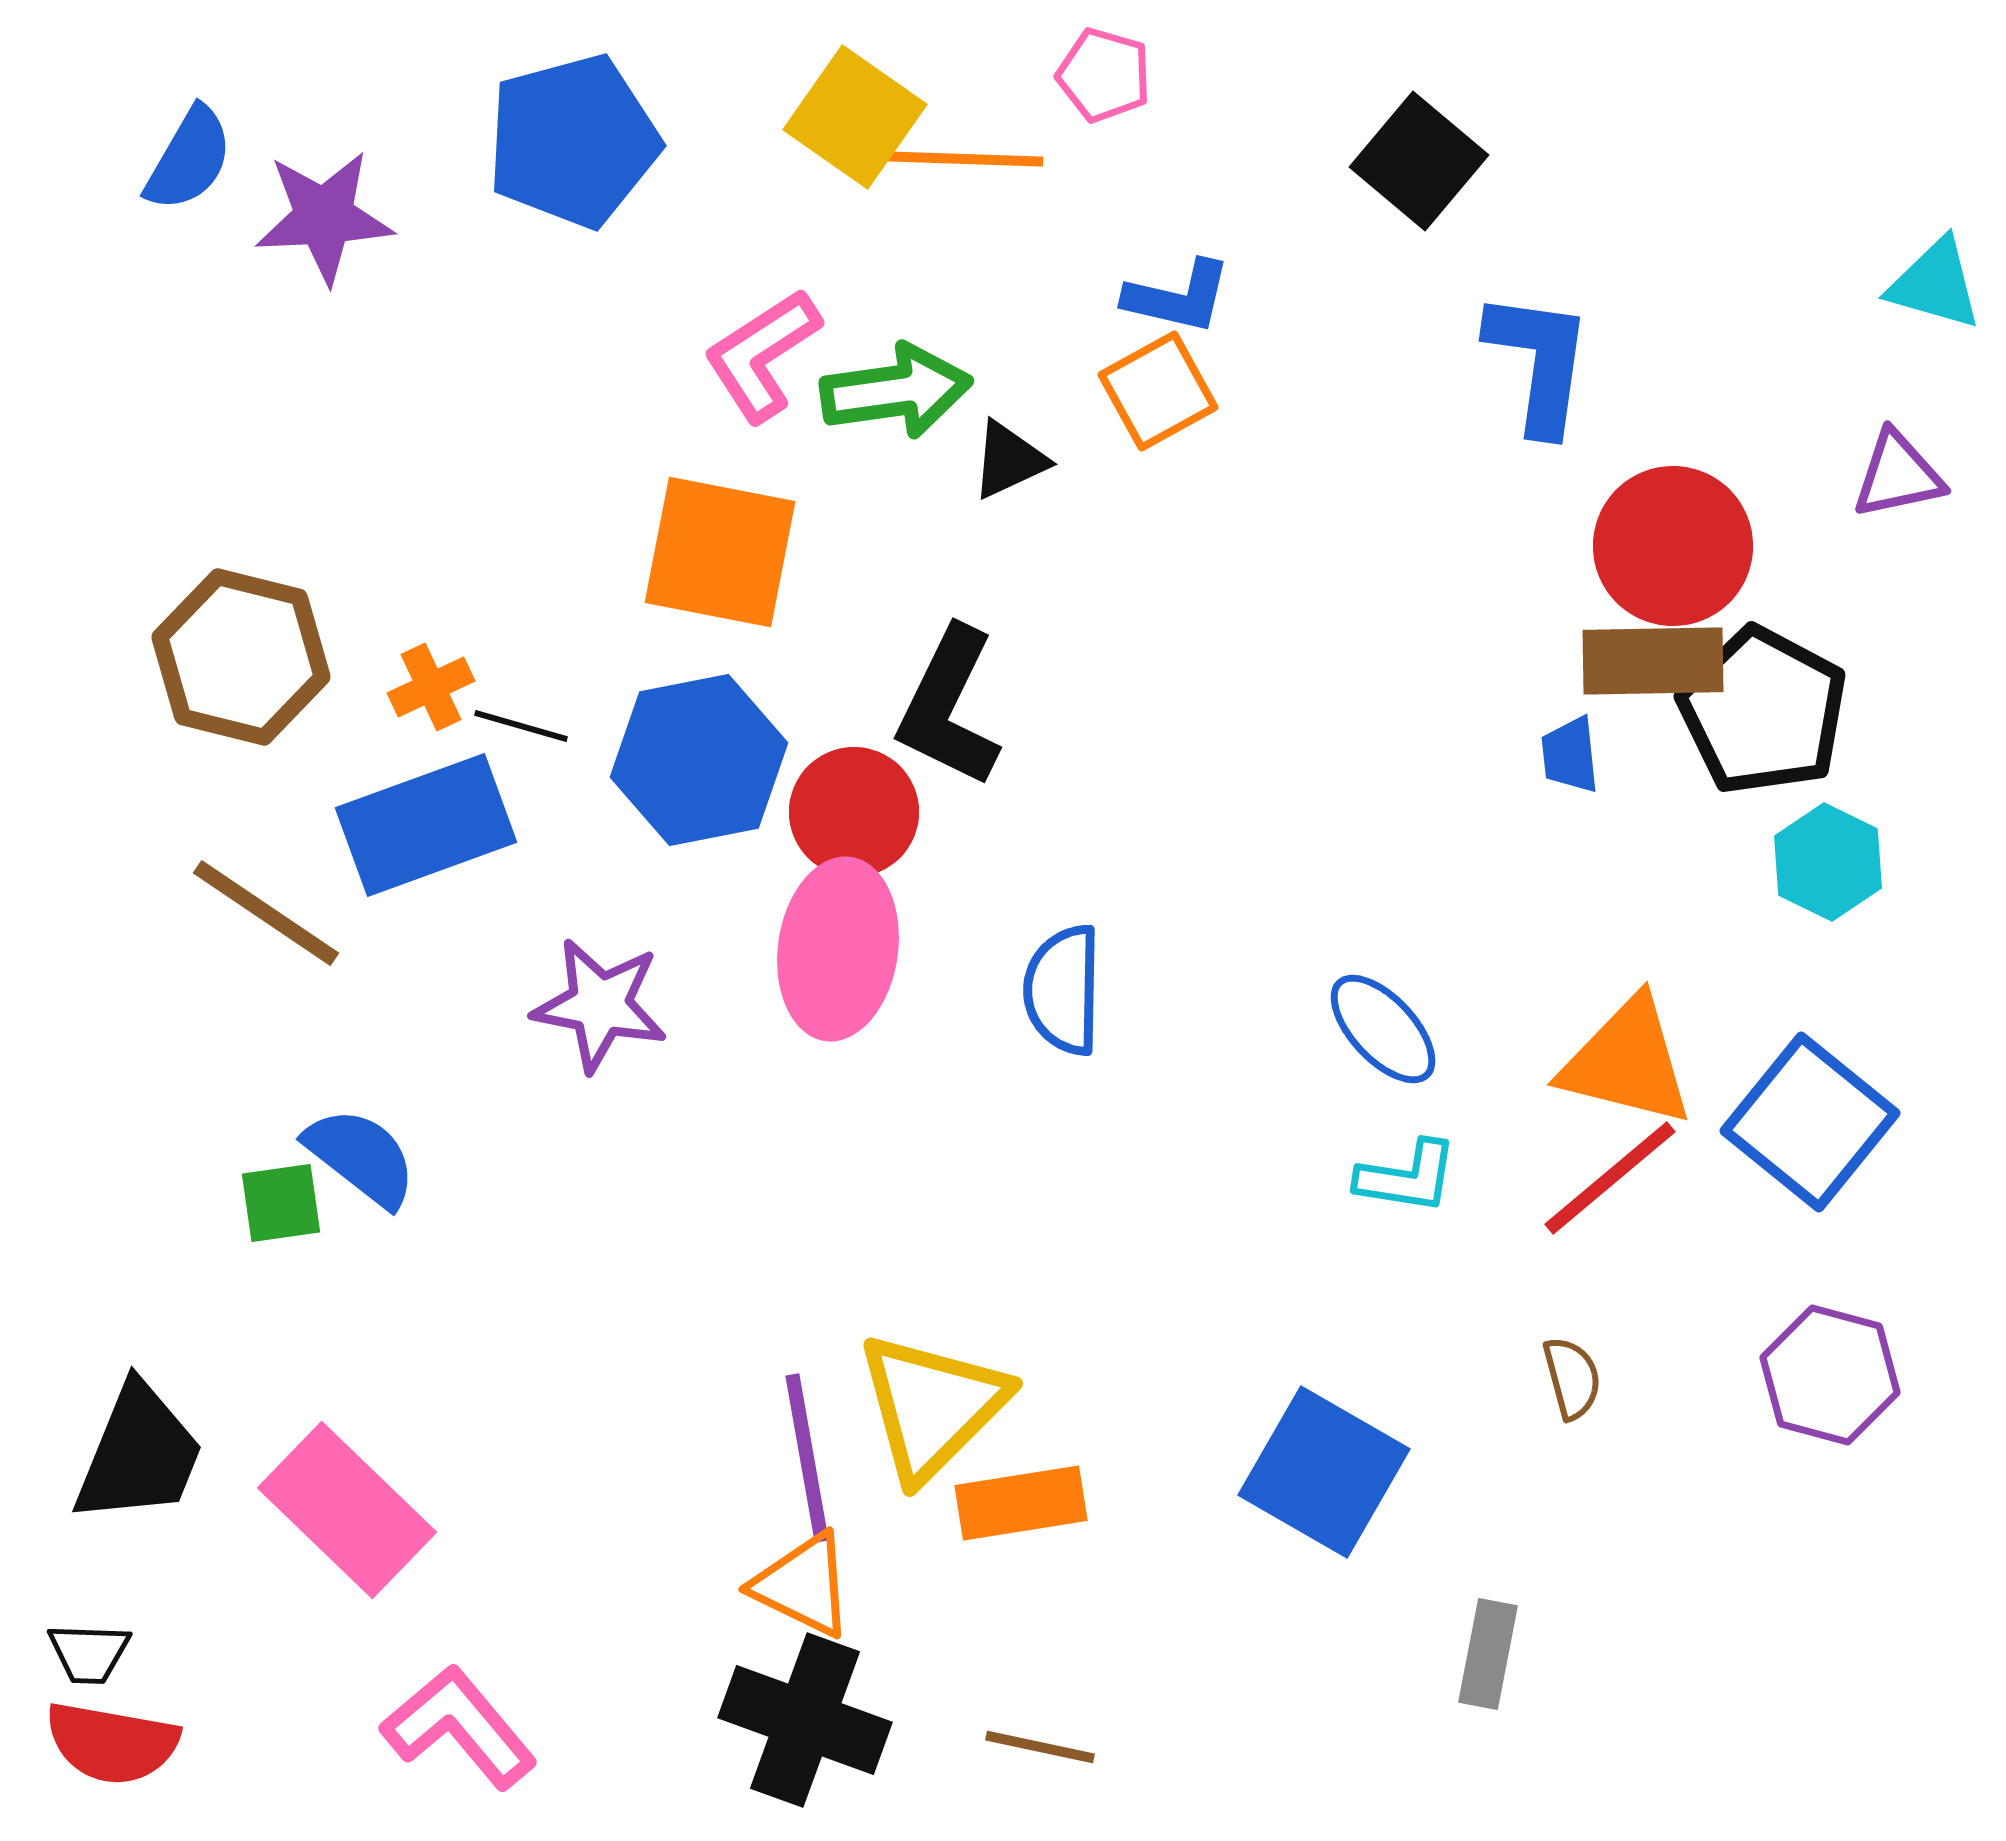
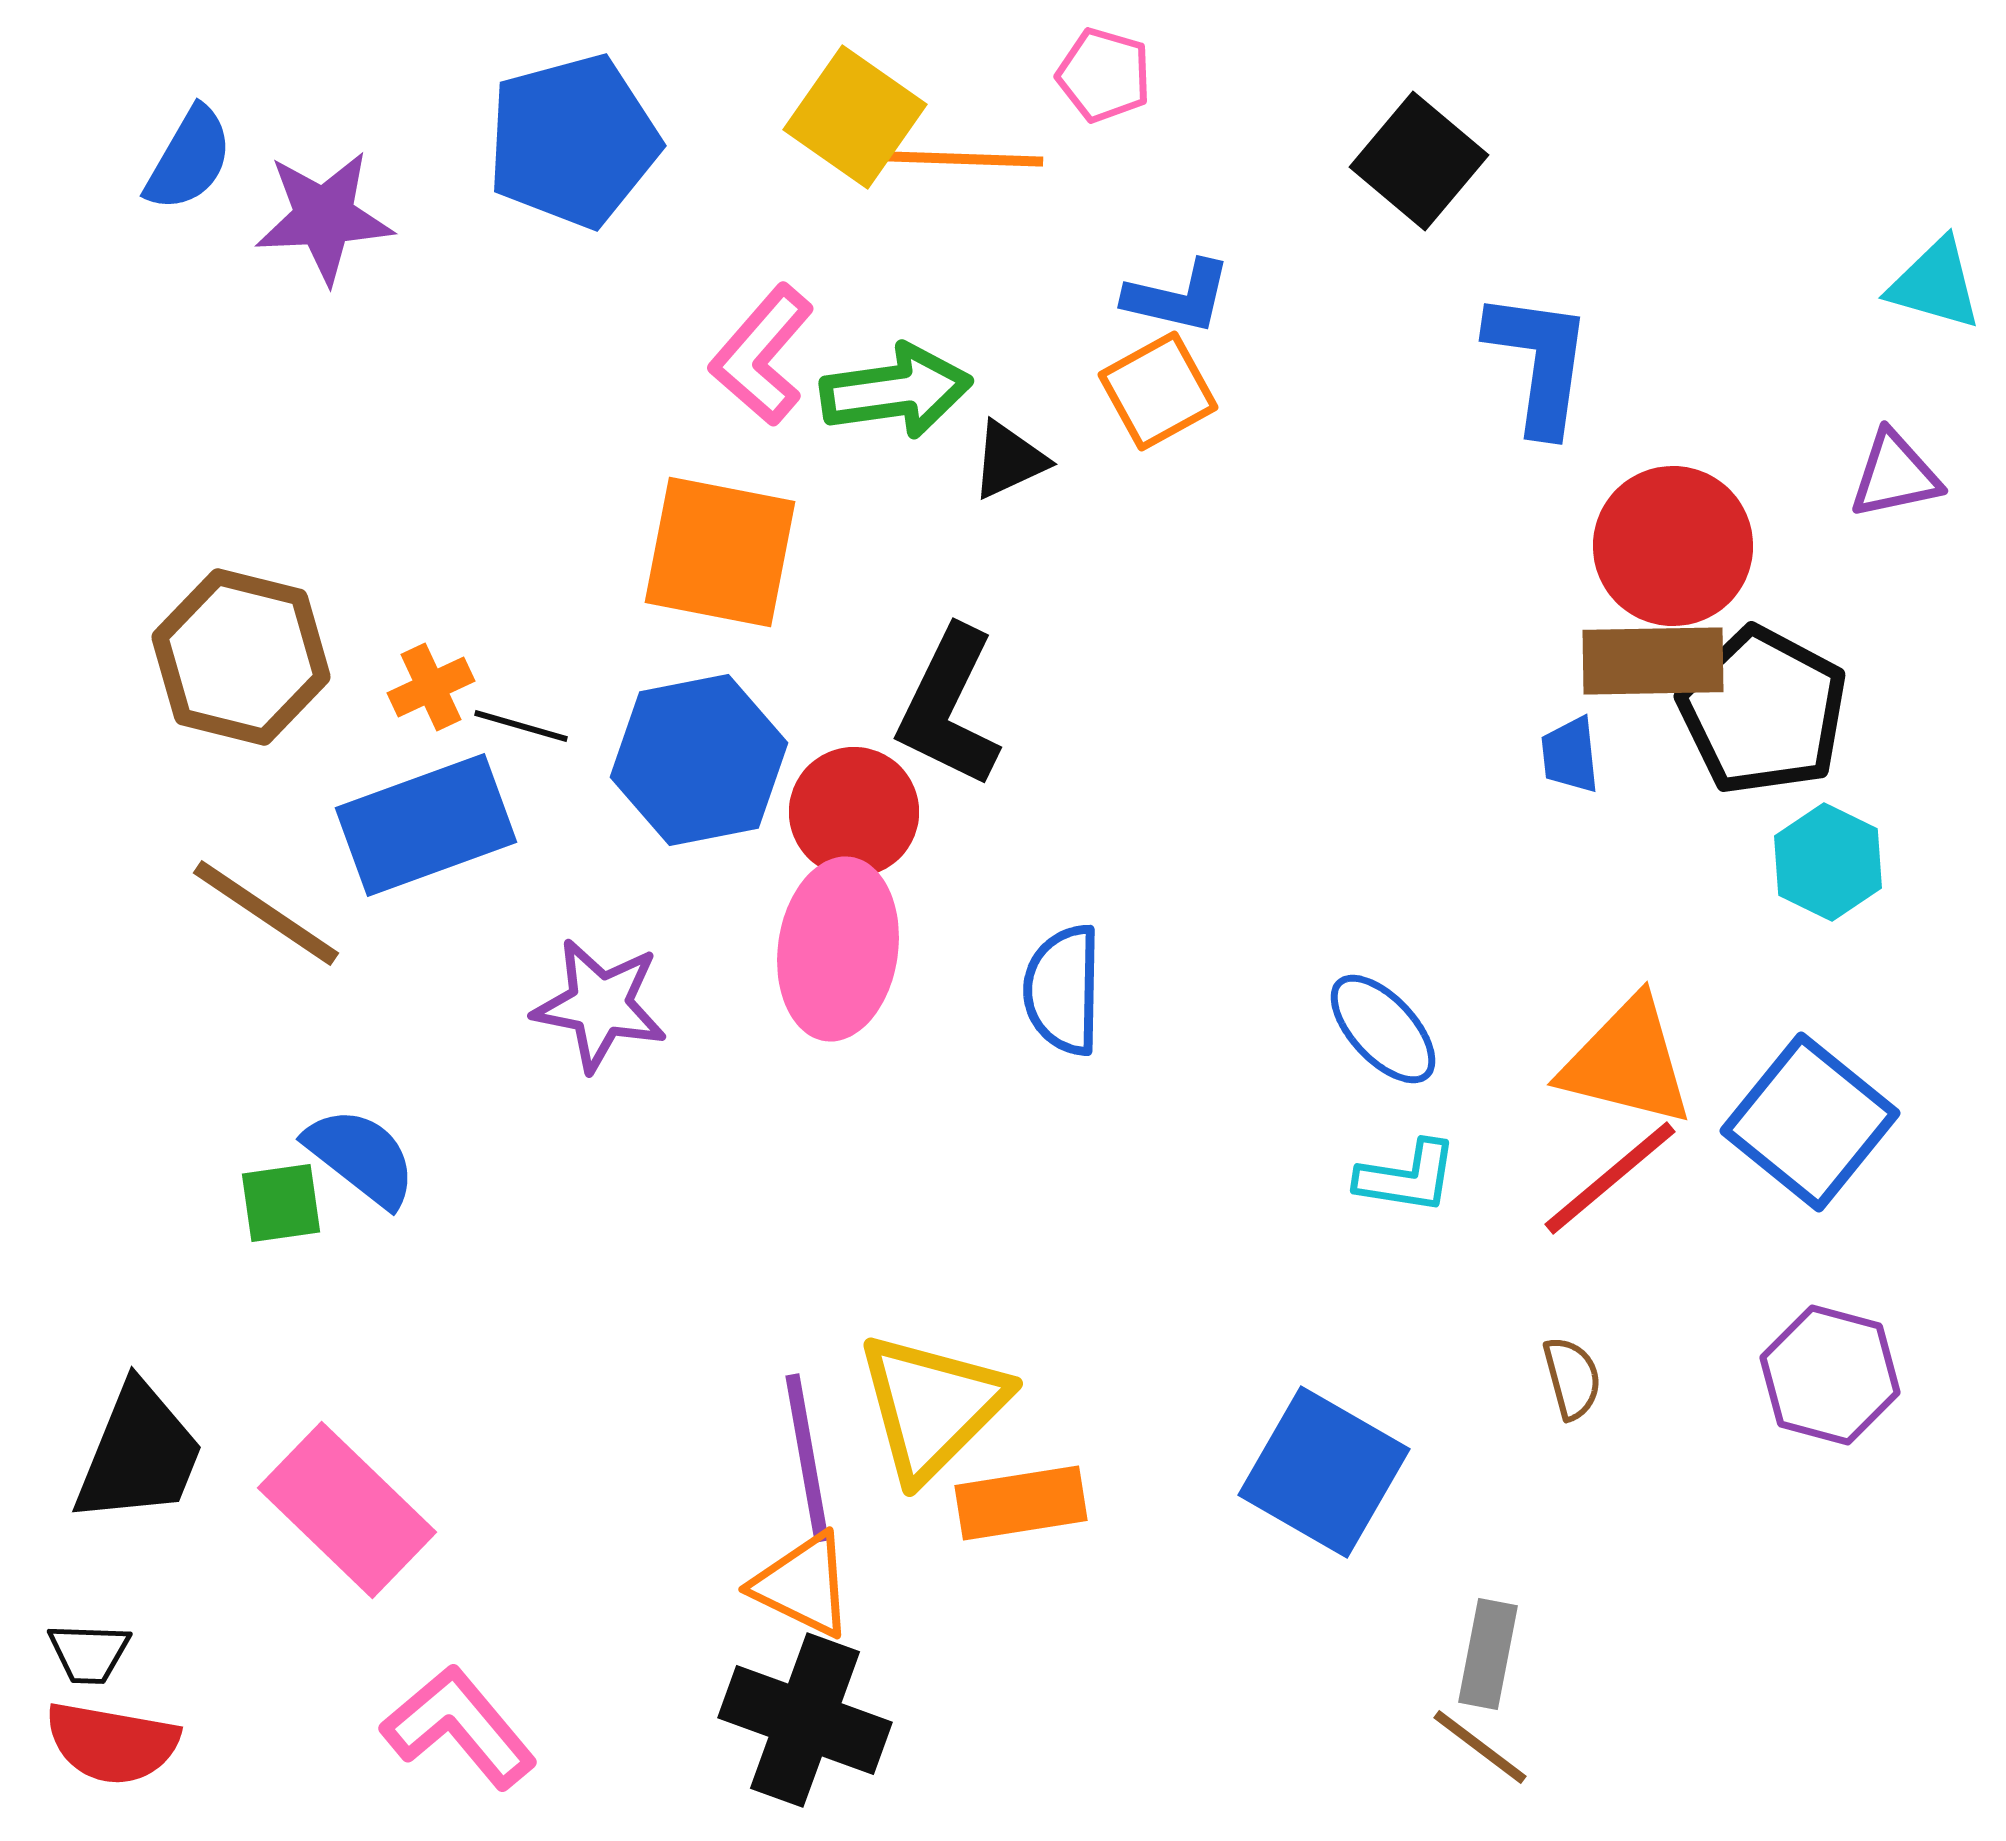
pink L-shape at (762, 355): rotated 16 degrees counterclockwise
purple triangle at (1898, 475): moved 3 px left
brown line at (1040, 1747): moved 440 px right; rotated 25 degrees clockwise
